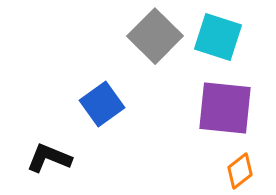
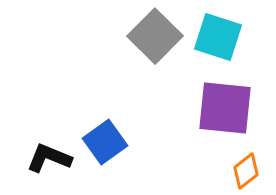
blue square: moved 3 px right, 38 px down
orange diamond: moved 6 px right
